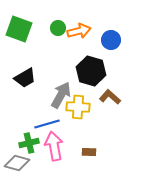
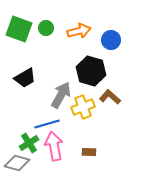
green circle: moved 12 px left
yellow cross: moved 5 px right; rotated 25 degrees counterclockwise
green cross: rotated 18 degrees counterclockwise
